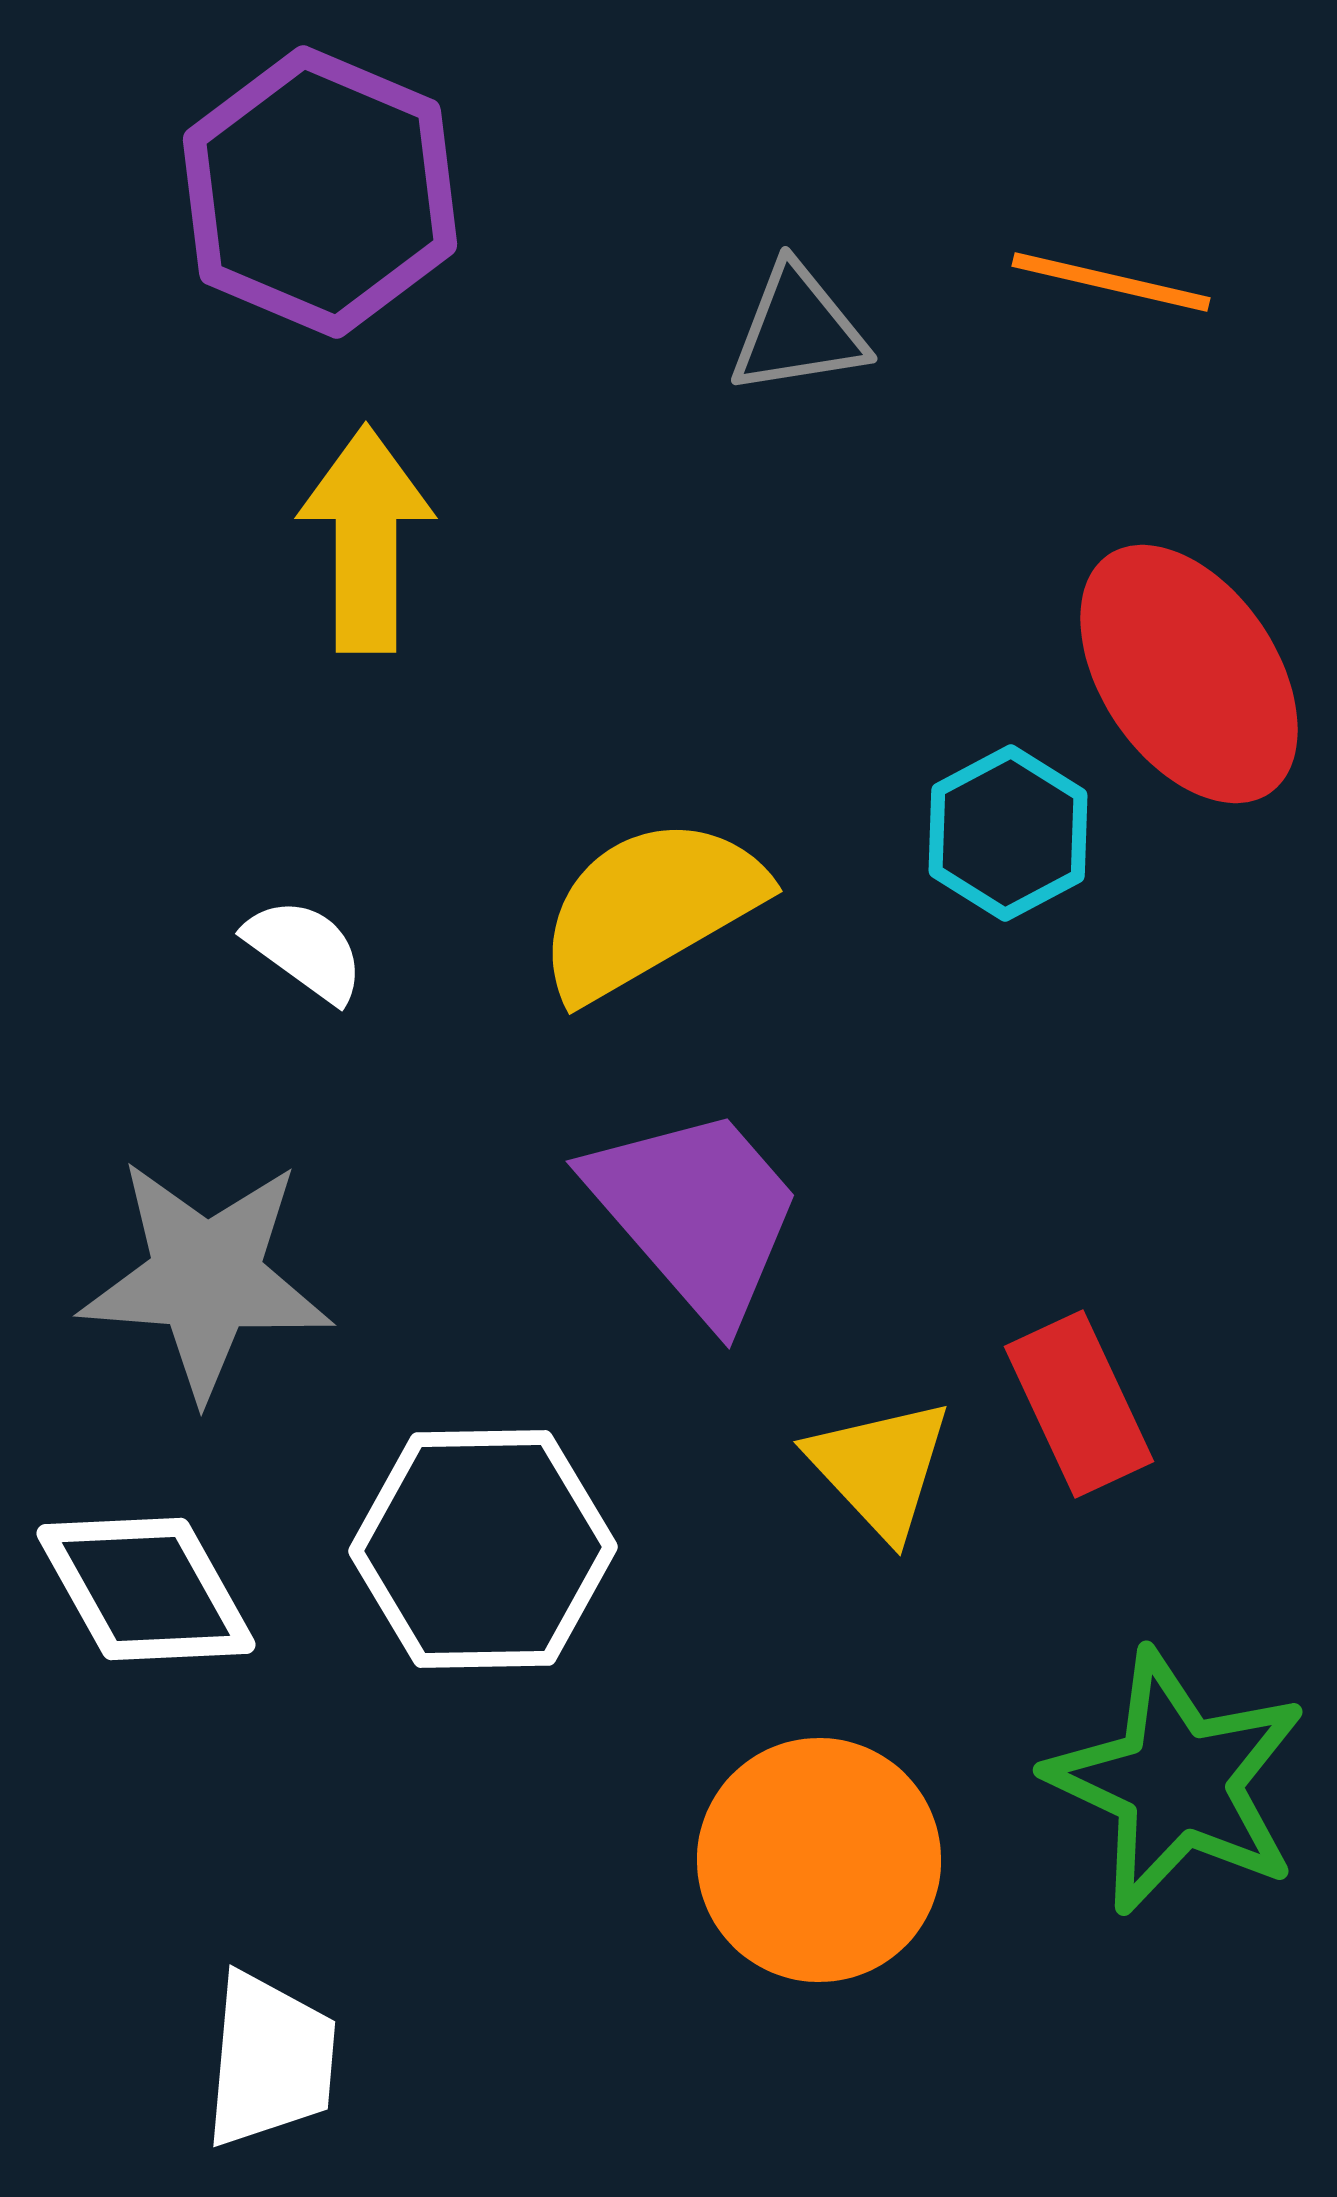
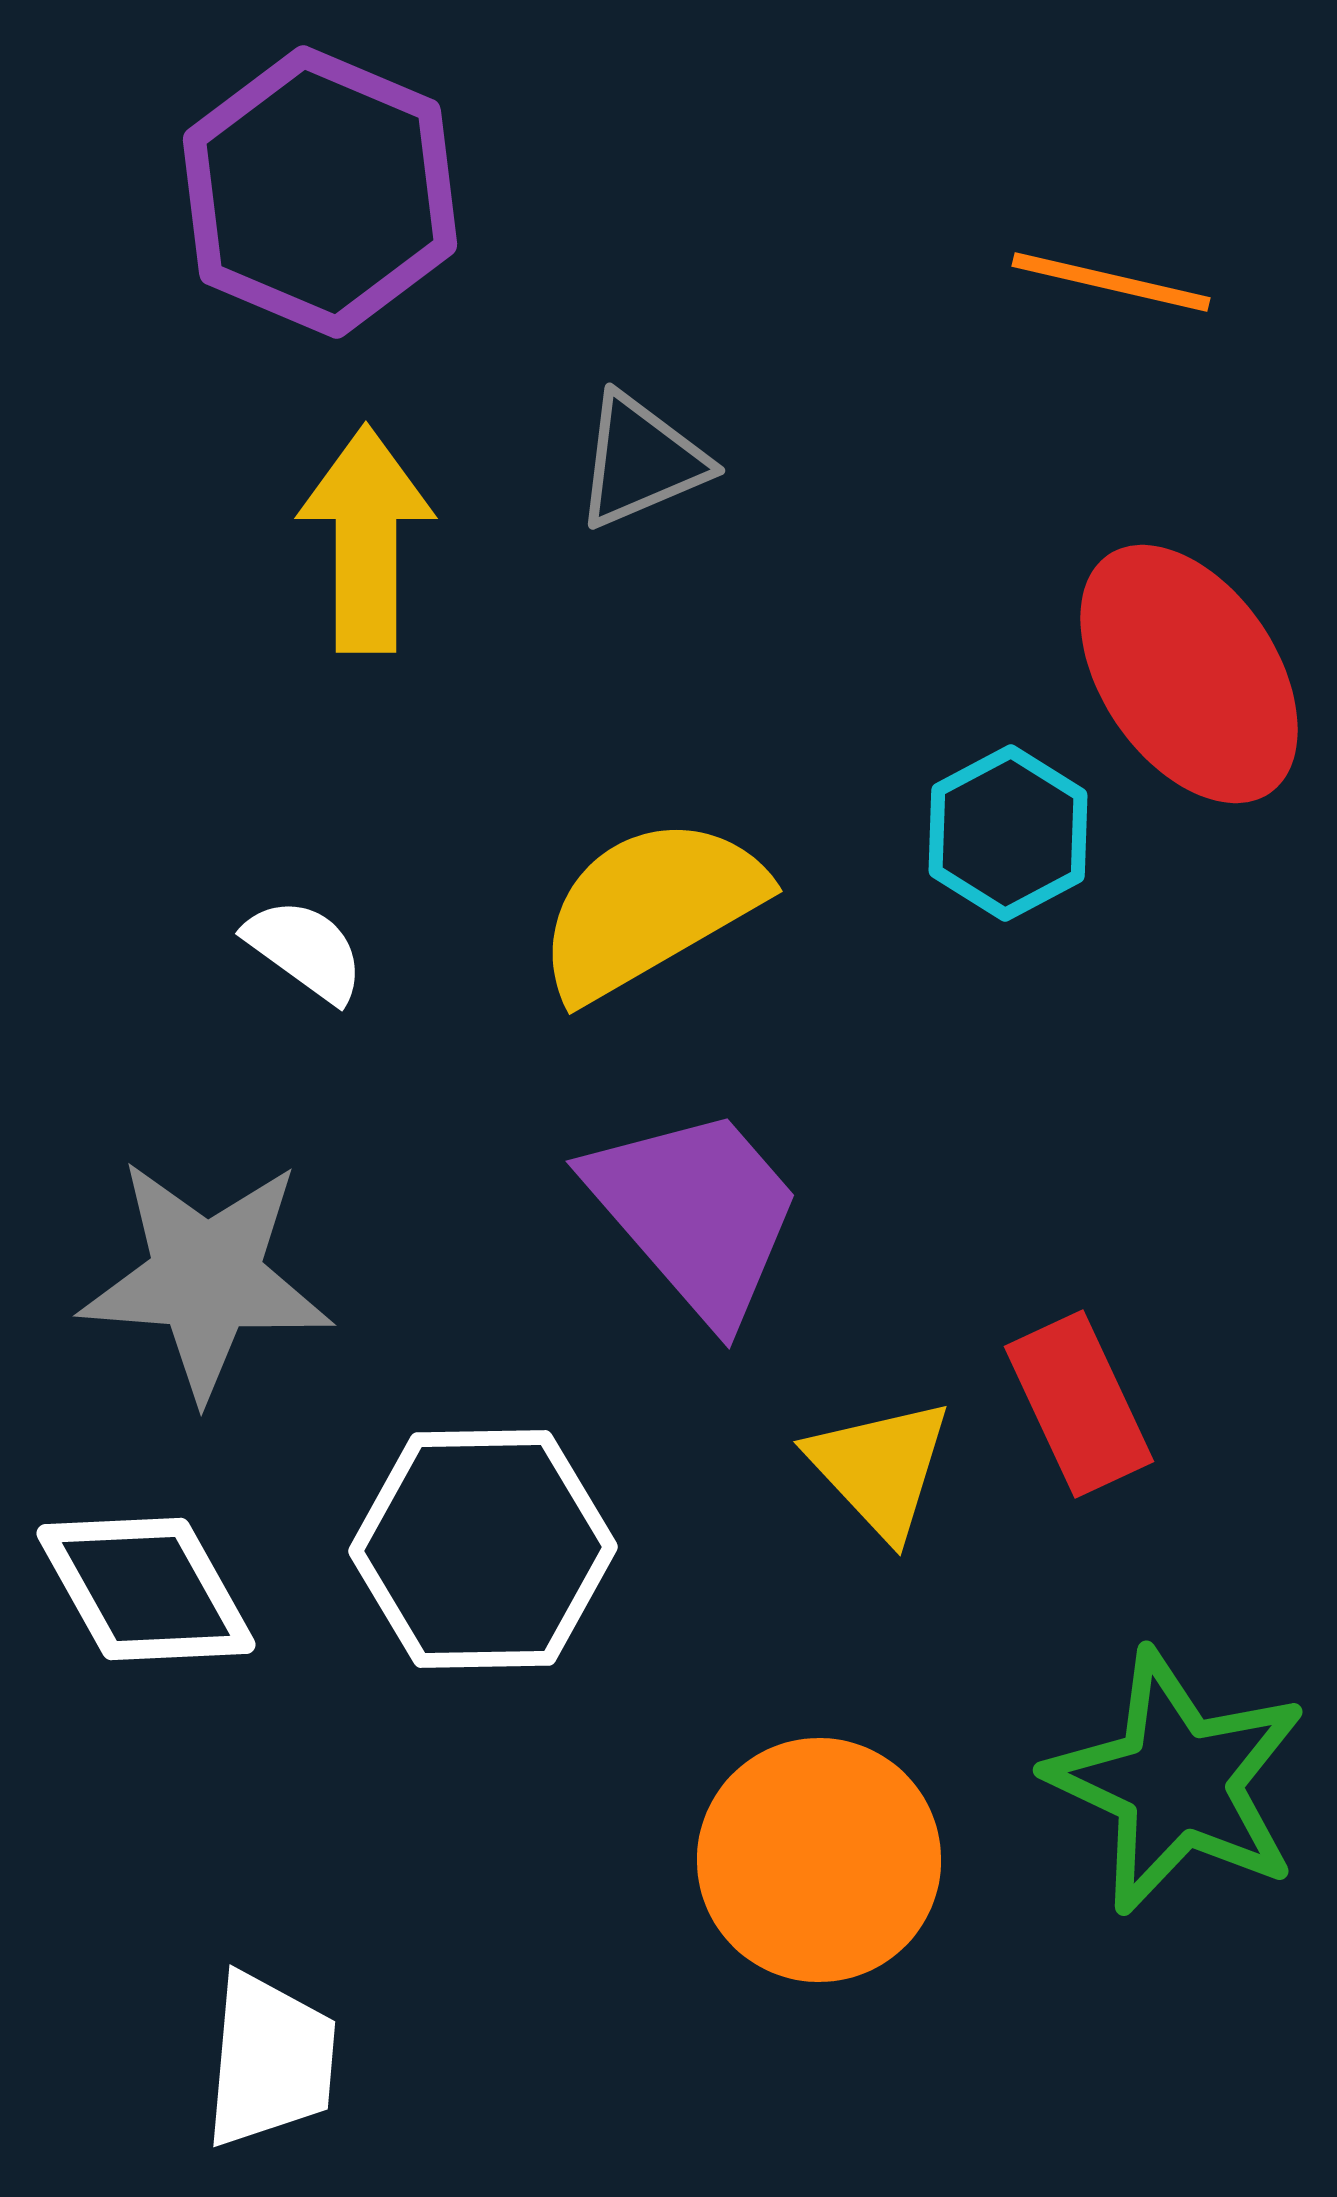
gray triangle: moved 157 px left, 131 px down; rotated 14 degrees counterclockwise
